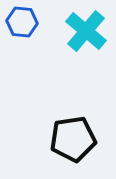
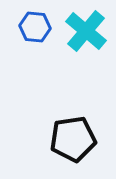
blue hexagon: moved 13 px right, 5 px down
